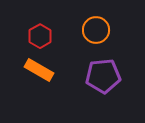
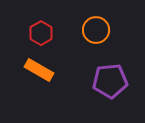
red hexagon: moved 1 px right, 3 px up
purple pentagon: moved 7 px right, 5 px down
